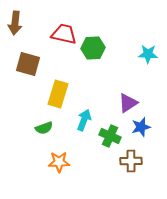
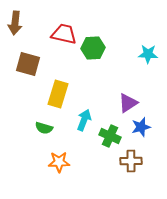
green semicircle: rotated 36 degrees clockwise
